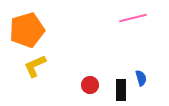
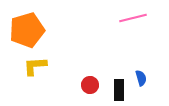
yellow L-shape: rotated 20 degrees clockwise
black rectangle: moved 2 px left
